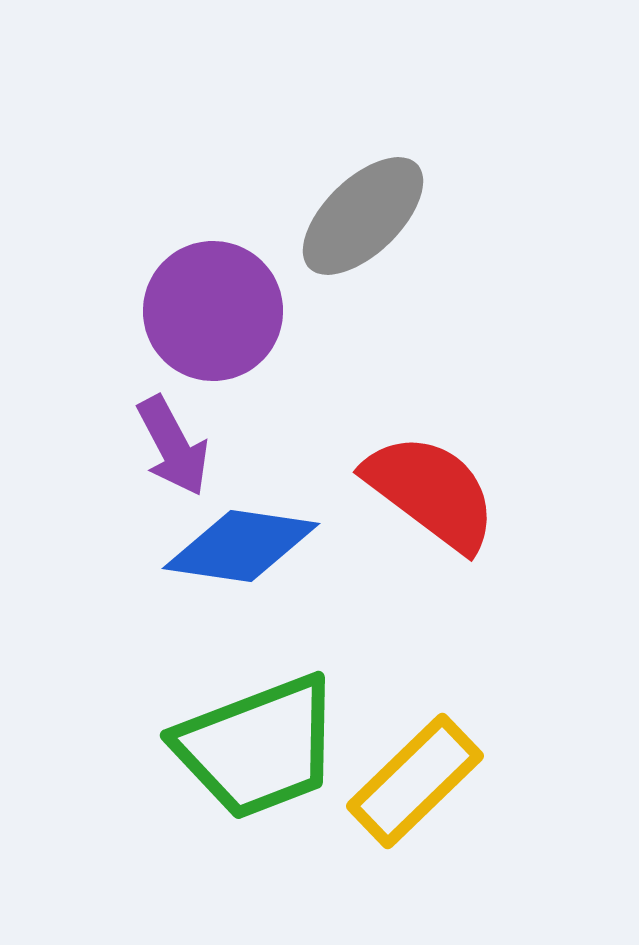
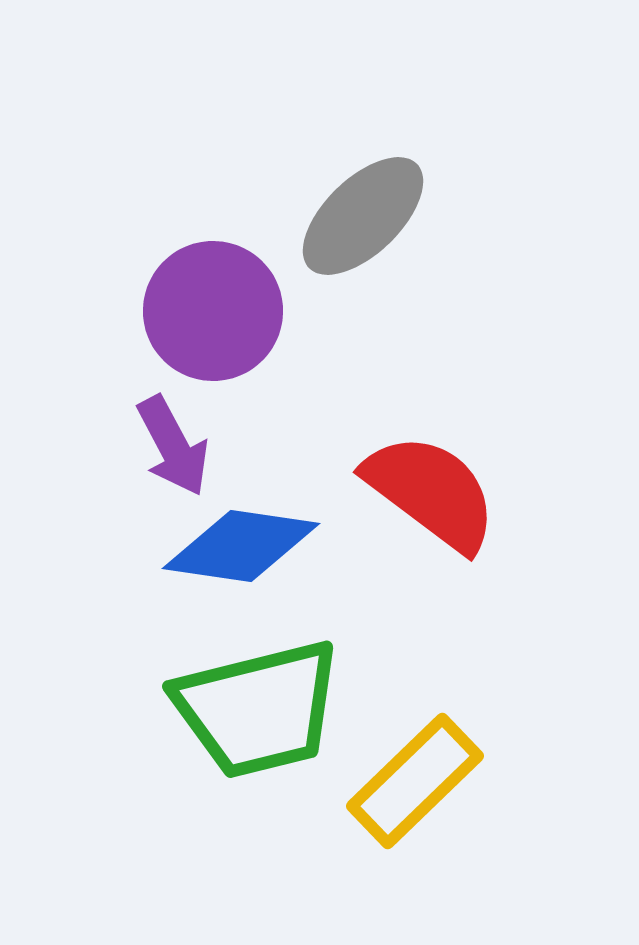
green trapezoid: moved 38 px up; rotated 7 degrees clockwise
